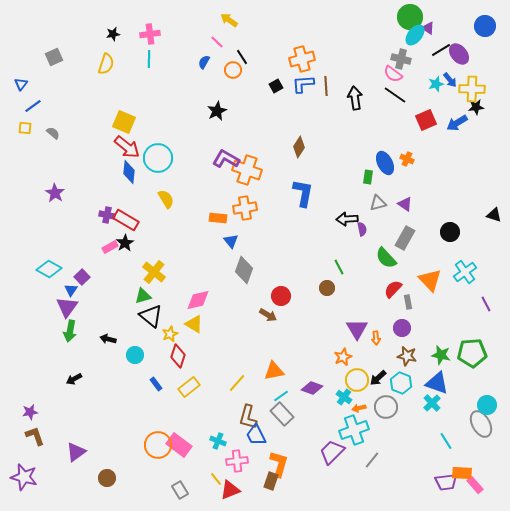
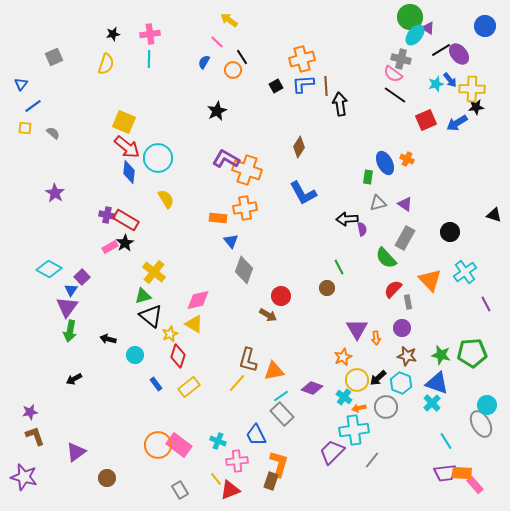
black arrow at (355, 98): moved 15 px left, 6 px down
blue L-shape at (303, 193): rotated 140 degrees clockwise
brown L-shape at (248, 417): moved 57 px up
cyan cross at (354, 430): rotated 12 degrees clockwise
purple trapezoid at (446, 482): moved 1 px left, 9 px up
